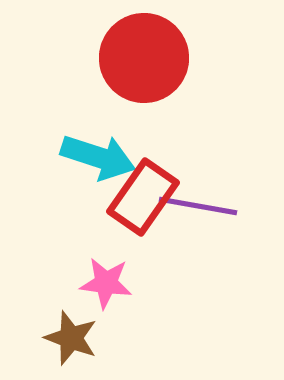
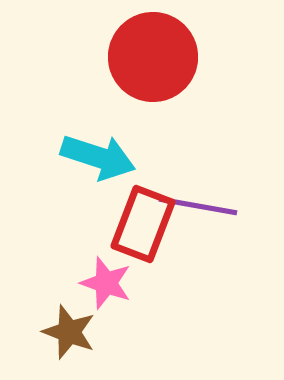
red circle: moved 9 px right, 1 px up
red rectangle: moved 27 px down; rotated 14 degrees counterclockwise
pink star: rotated 12 degrees clockwise
brown star: moved 2 px left, 6 px up
